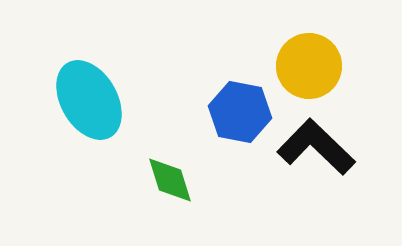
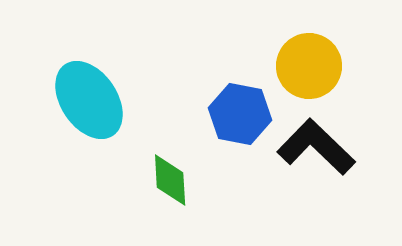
cyan ellipse: rotated 4 degrees counterclockwise
blue hexagon: moved 2 px down
green diamond: rotated 14 degrees clockwise
